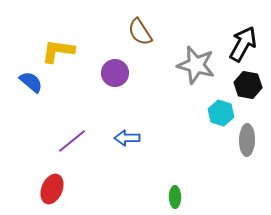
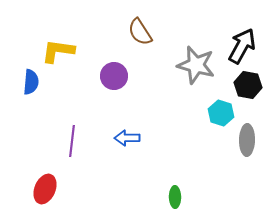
black arrow: moved 1 px left, 2 px down
purple circle: moved 1 px left, 3 px down
blue semicircle: rotated 55 degrees clockwise
purple line: rotated 44 degrees counterclockwise
red ellipse: moved 7 px left
